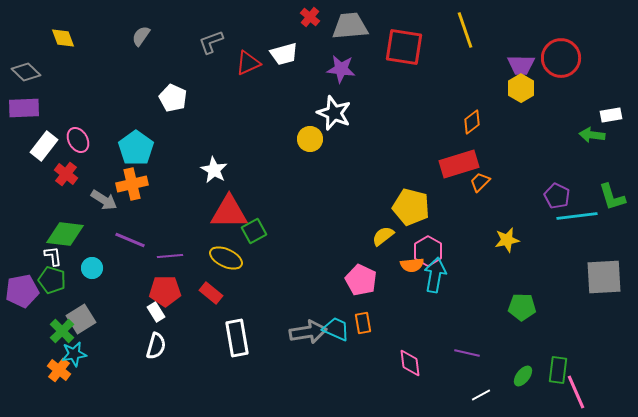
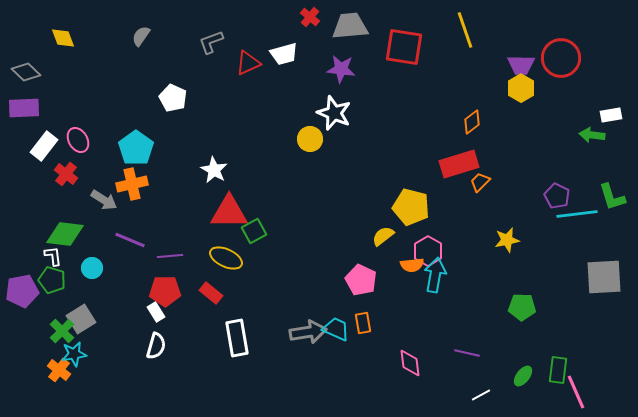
cyan line at (577, 216): moved 2 px up
